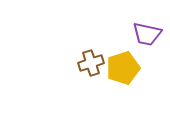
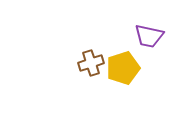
purple trapezoid: moved 2 px right, 2 px down
